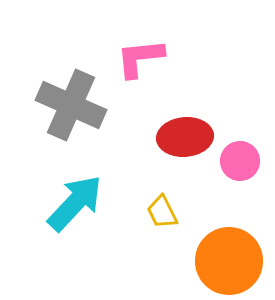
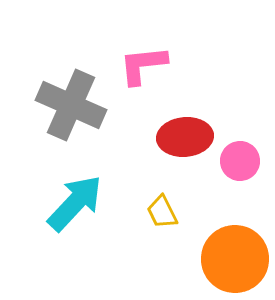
pink L-shape: moved 3 px right, 7 px down
orange circle: moved 6 px right, 2 px up
